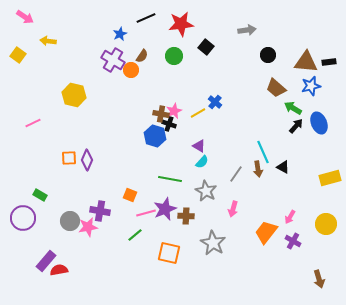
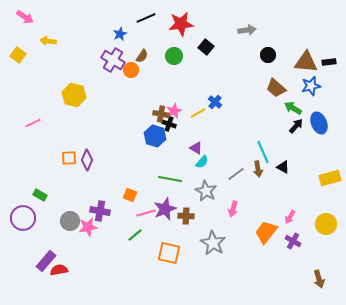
purple triangle at (199, 146): moved 3 px left, 2 px down
gray line at (236, 174): rotated 18 degrees clockwise
